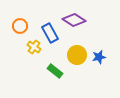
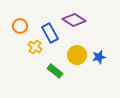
yellow cross: moved 1 px right
